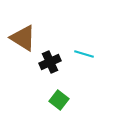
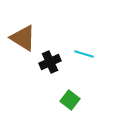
green square: moved 11 px right
